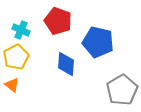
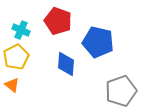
gray pentagon: moved 1 px left, 1 px down; rotated 12 degrees clockwise
